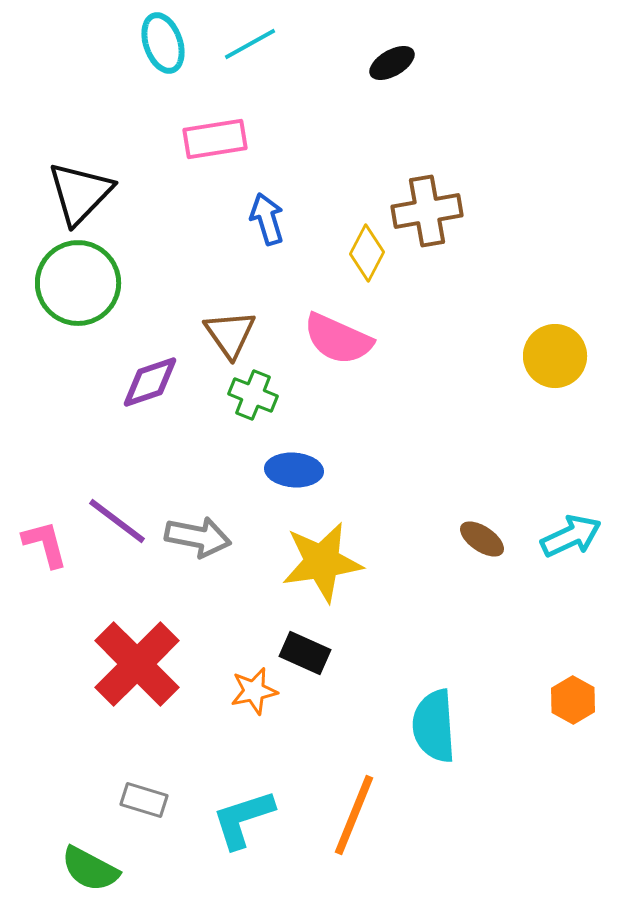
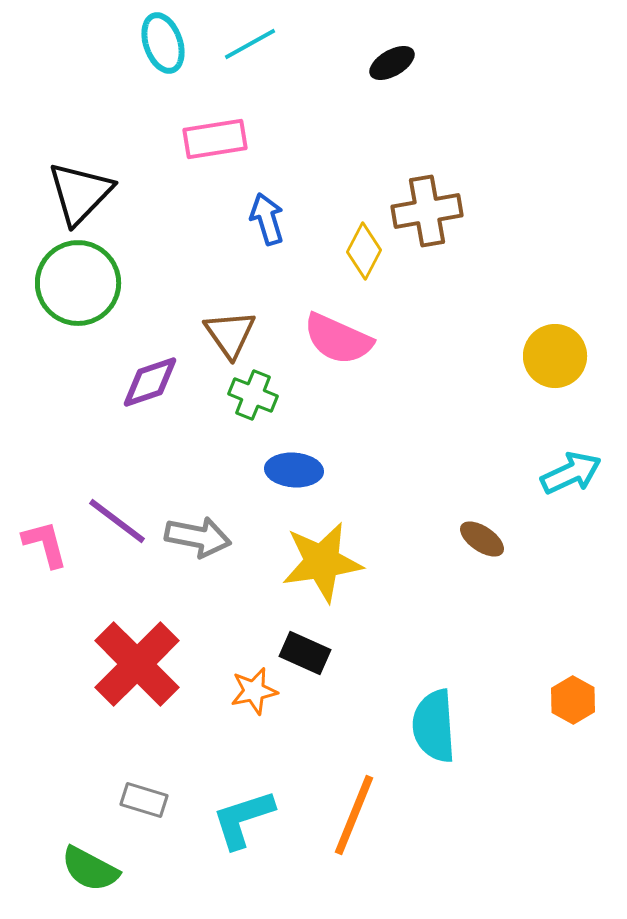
yellow diamond: moved 3 px left, 2 px up
cyan arrow: moved 63 px up
